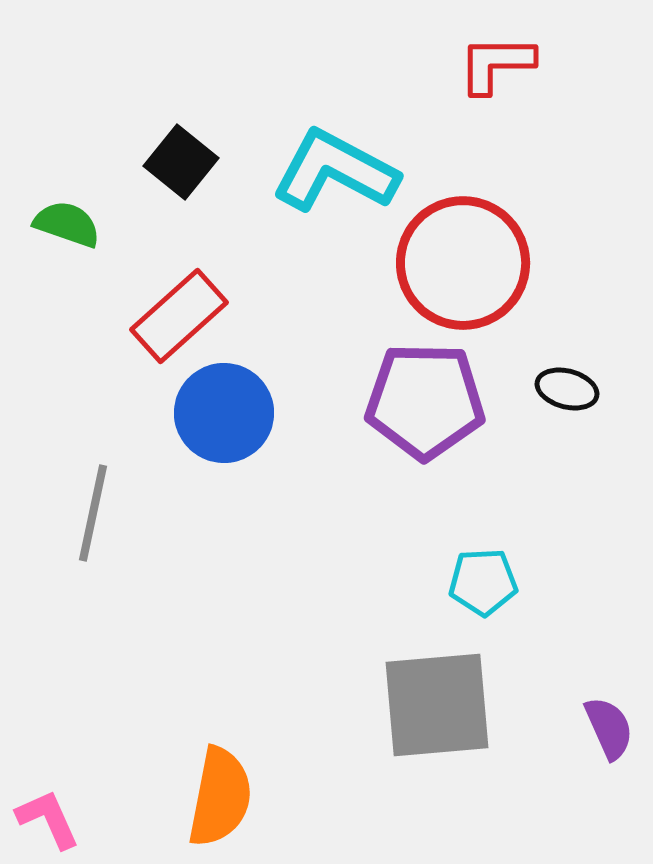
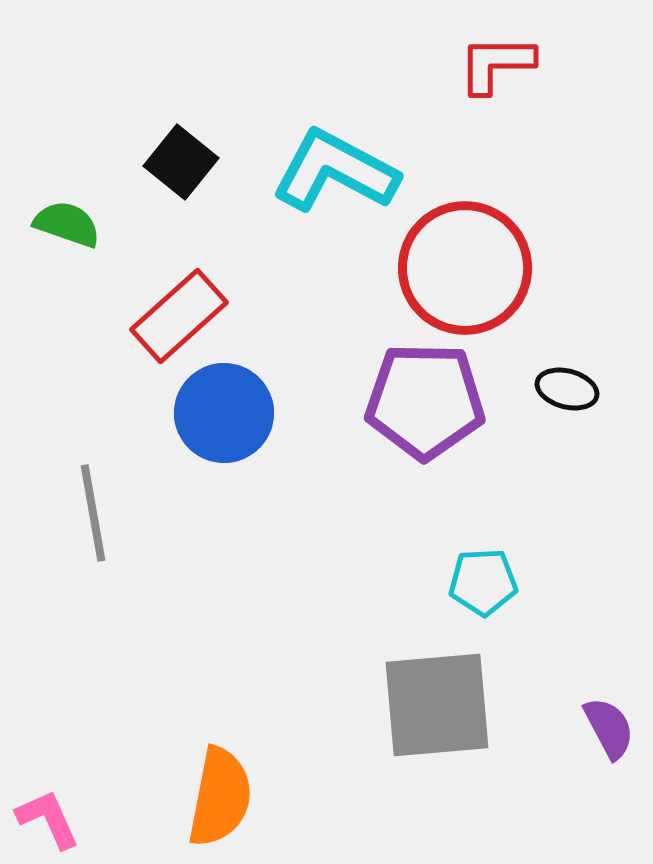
red circle: moved 2 px right, 5 px down
gray line: rotated 22 degrees counterclockwise
purple semicircle: rotated 4 degrees counterclockwise
